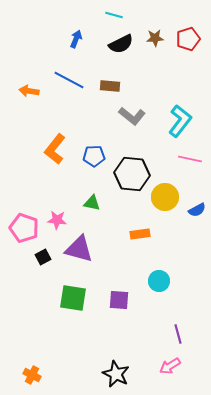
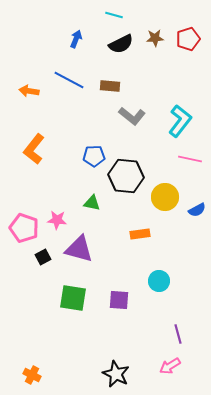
orange L-shape: moved 21 px left
black hexagon: moved 6 px left, 2 px down
